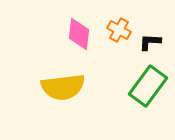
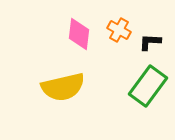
yellow semicircle: rotated 6 degrees counterclockwise
